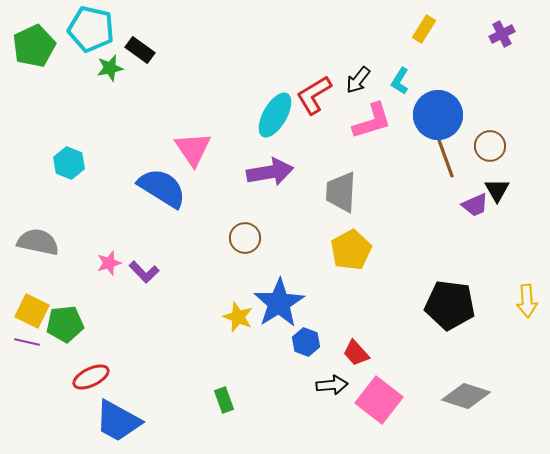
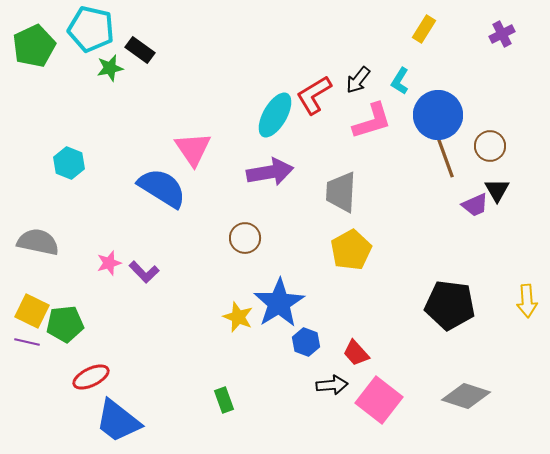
blue trapezoid at (118, 421): rotated 9 degrees clockwise
